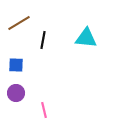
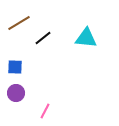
black line: moved 2 px up; rotated 42 degrees clockwise
blue square: moved 1 px left, 2 px down
pink line: moved 1 px right, 1 px down; rotated 42 degrees clockwise
